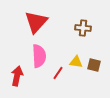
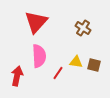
brown cross: rotated 28 degrees clockwise
